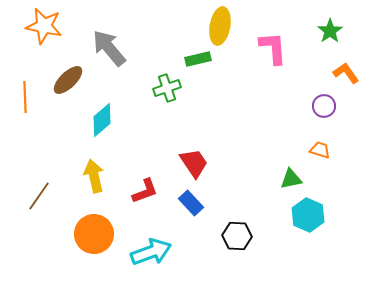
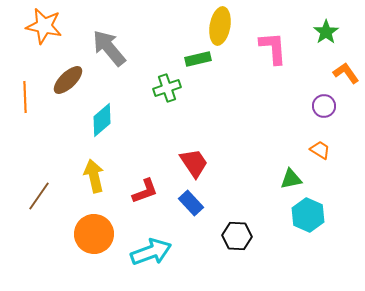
green star: moved 4 px left, 1 px down
orange trapezoid: rotated 15 degrees clockwise
